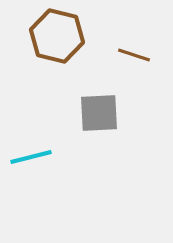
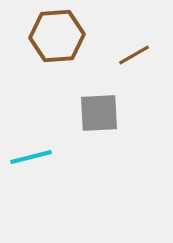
brown hexagon: rotated 18 degrees counterclockwise
brown line: rotated 48 degrees counterclockwise
